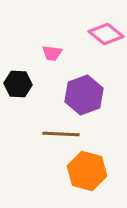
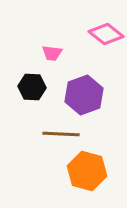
black hexagon: moved 14 px right, 3 px down
